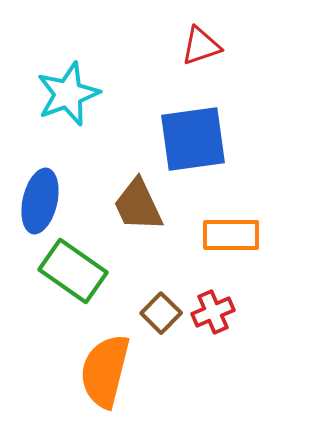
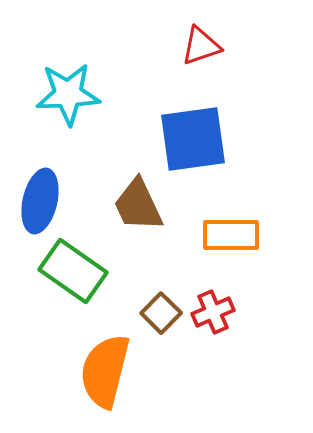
cyan star: rotated 18 degrees clockwise
